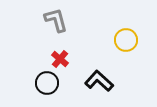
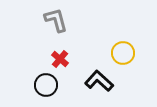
yellow circle: moved 3 px left, 13 px down
black circle: moved 1 px left, 2 px down
